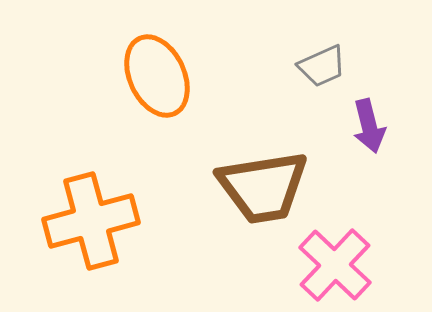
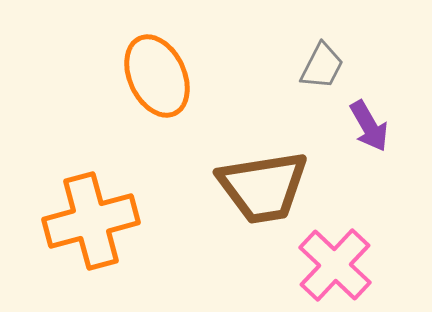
gray trapezoid: rotated 39 degrees counterclockwise
purple arrow: rotated 16 degrees counterclockwise
